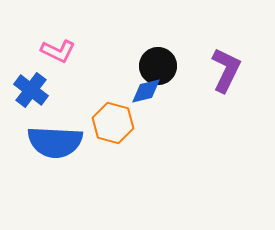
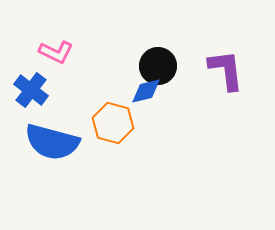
pink L-shape: moved 2 px left, 1 px down
purple L-shape: rotated 33 degrees counterclockwise
blue semicircle: moved 3 px left; rotated 12 degrees clockwise
